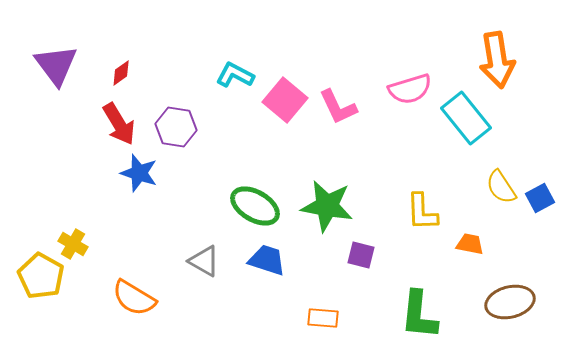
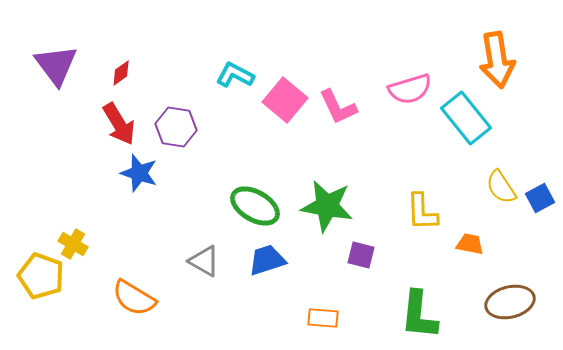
blue trapezoid: rotated 36 degrees counterclockwise
yellow pentagon: rotated 9 degrees counterclockwise
